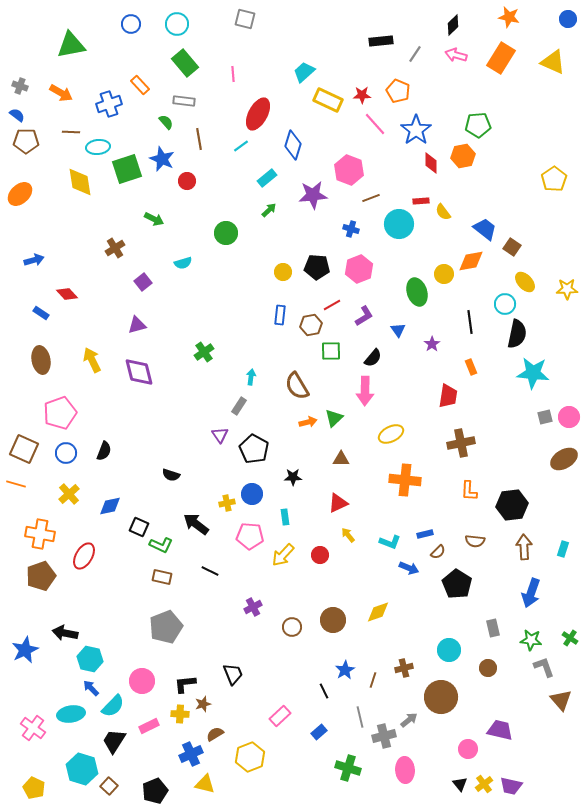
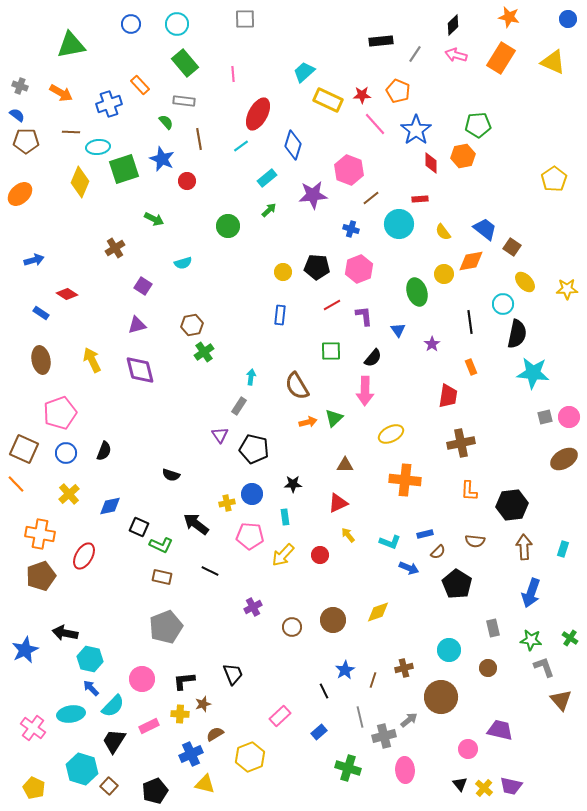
gray square at (245, 19): rotated 15 degrees counterclockwise
green square at (127, 169): moved 3 px left
yellow diamond at (80, 182): rotated 32 degrees clockwise
brown line at (371, 198): rotated 18 degrees counterclockwise
red rectangle at (421, 201): moved 1 px left, 2 px up
yellow semicircle at (443, 212): moved 20 px down
green circle at (226, 233): moved 2 px right, 7 px up
purple square at (143, 282): moved 4 px down; rotated 18 degrees counterclockwise
red diamond at (67, 294): rotated 15 degrees counterclockwise
cyan circle at (505, 304): moved 2 px left
purple L-shape at (364, 316): rotated 65 degrees counterclockwise
brown hexagon at (311, 325): moved 119 px left
purple diamond at (139, 372): moved 1 px right, 2 px up
black pentagon at (254, 449): rotated 16 degrees counterclockwise
brown triangle at (341, 459): moved 4 px right, 6 px down
black star at (293, 477): moved 7 px down
orange line at (16, 484): rotated 30 degrees clockwise
pink circle at (142, 681): moved 2 px up
black L-shape at (185, 684): moved 1 px left, 3 px up
yellow cross at (484, 784): moved 4 px down; rotated 12 degrees counterclockwise
